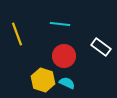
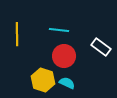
cyan line: moved 1 px left, 6 px down
yellow line: rotated 20 degrees clockwise
